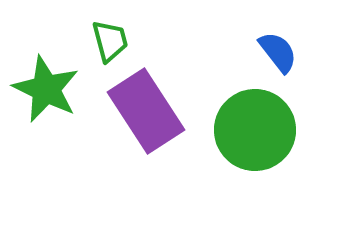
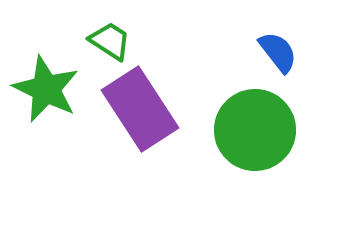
green trapezoid: rotated 42 degrees counterclockwise
purple rectangle: moved 6 px left, 2 px up
